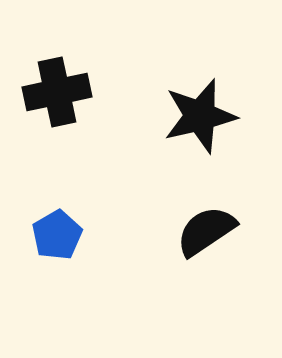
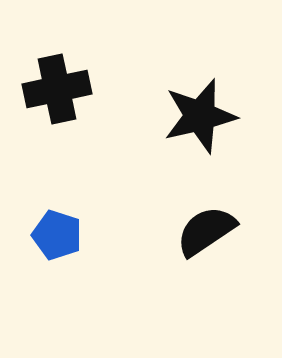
black cross: moved 3 px up
blue pentagon: rotated 24 degrees counterclockwise
